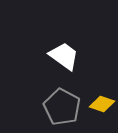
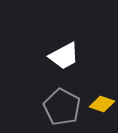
white trapezoid: rotated 116 degrees clockwise
